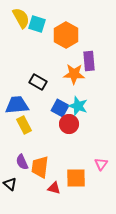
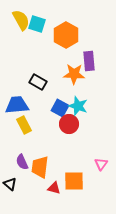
yellow semicircle: moved 2 px down
orange square: moved 2 px left, 3 px down
